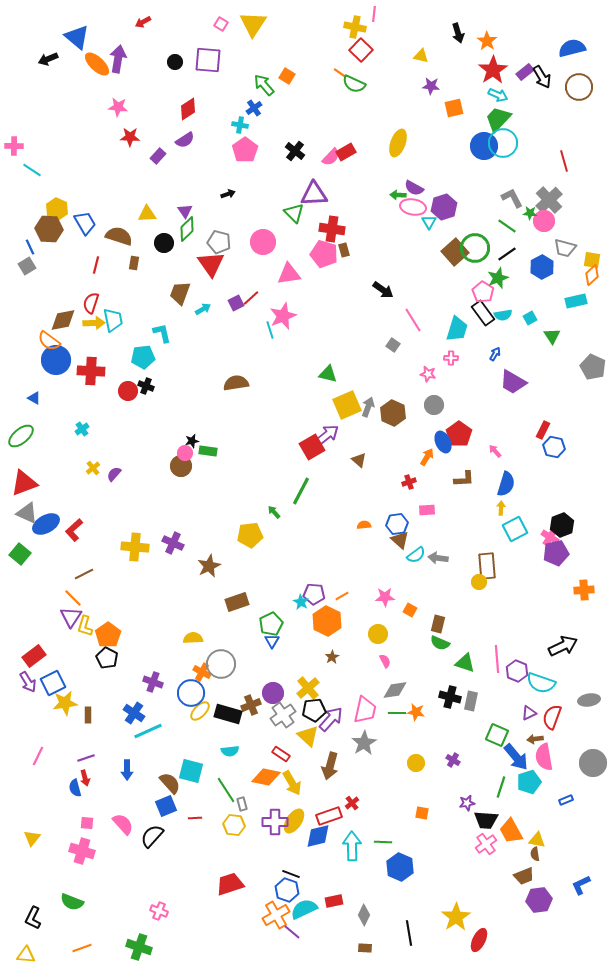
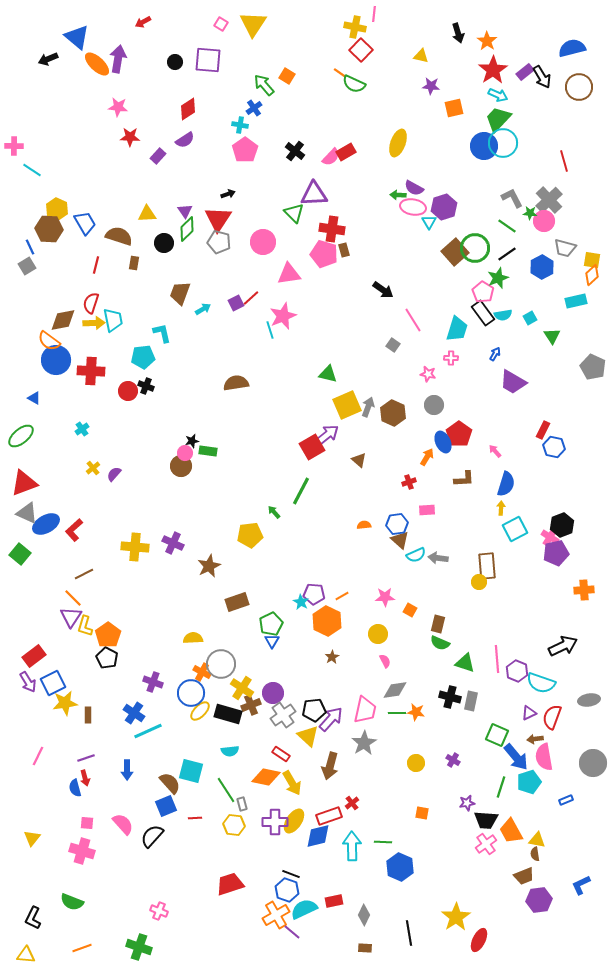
red triangle at (211, 264): moved 7 px right, 45 px up; rotated 8 degrees clockwise
cyan semicircle at (416, 555): rotated 12 degrees clockwise
yellow cross at (308, 688): moved 66 px left; rotated 15 degrees counterclockwise
